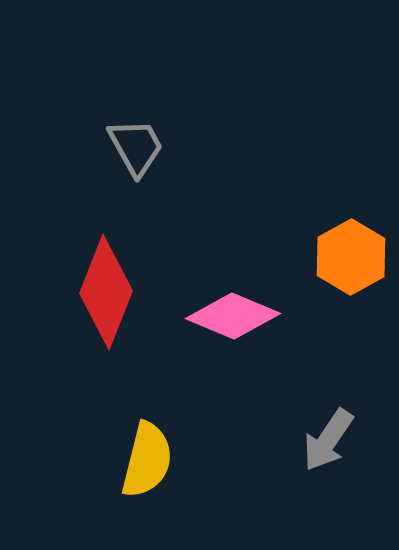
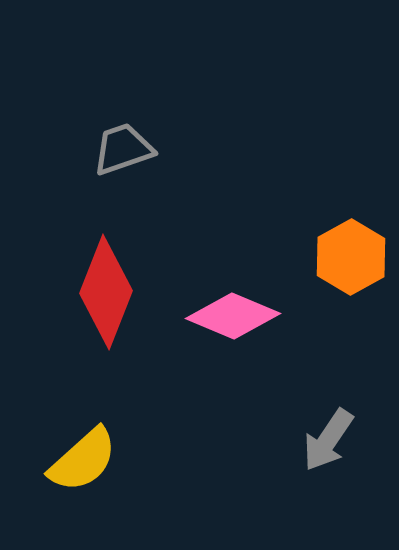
gray trapezoid: moved 13 px left, 2 px down; rotated 80 degrees counterclockwise
yellow semicircle: moved 64 px left; rotated 34 degrees clockwise
